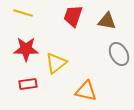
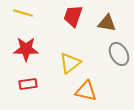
brown triangle: moved 2 px down
yellow triangle: moved 14 px right
